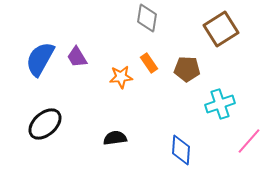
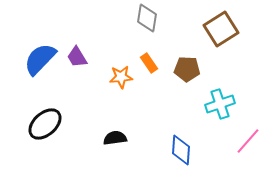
blue semicircle: rotated 15 degrees clockwise
pink line: moved 1 px left
